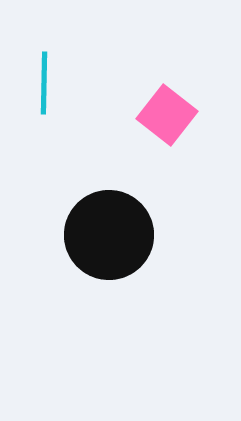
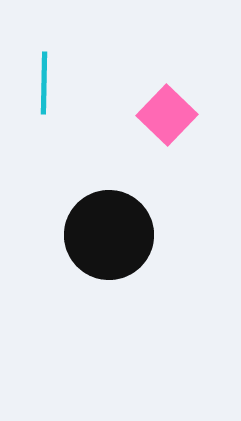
pink square: rotated 6 degrees clockwise
